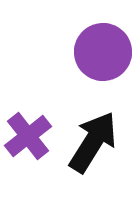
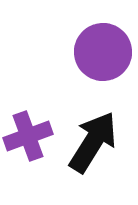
purple cross: rotated 18 degrees clockwise
